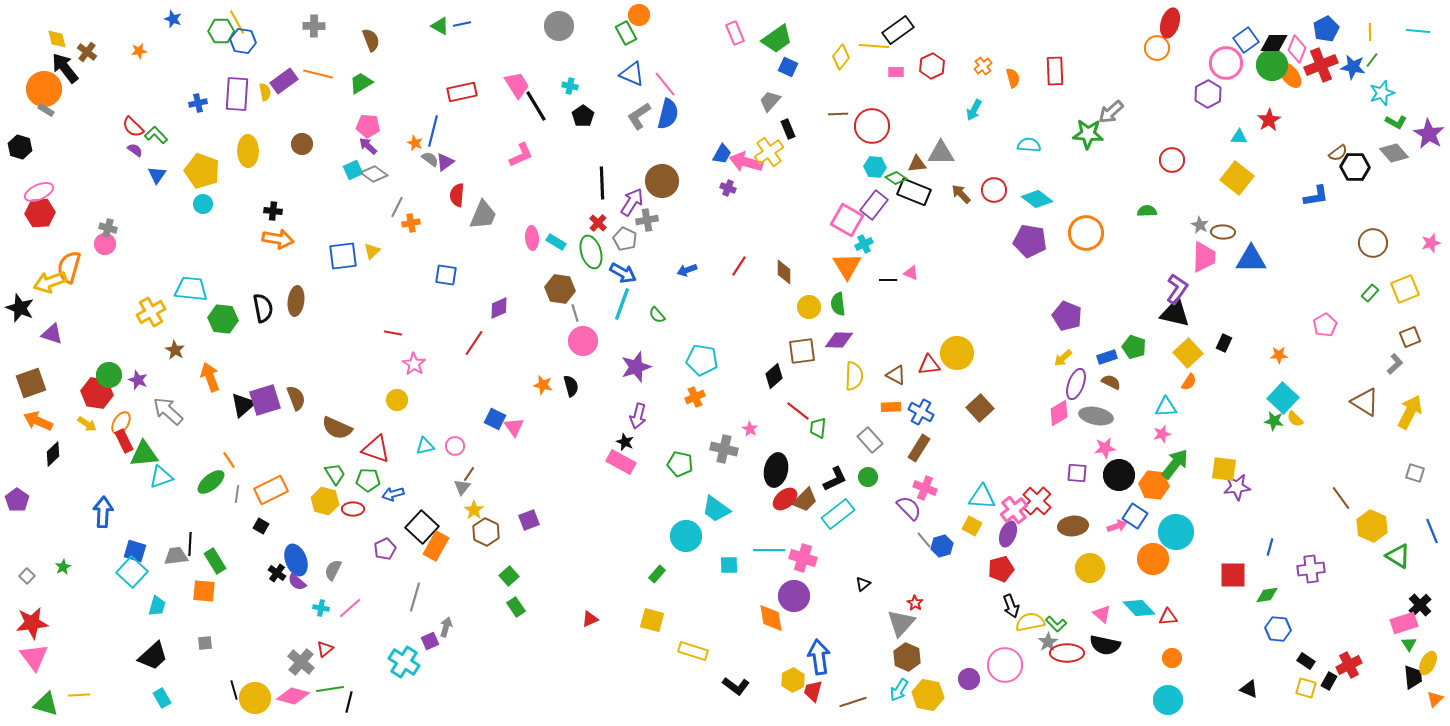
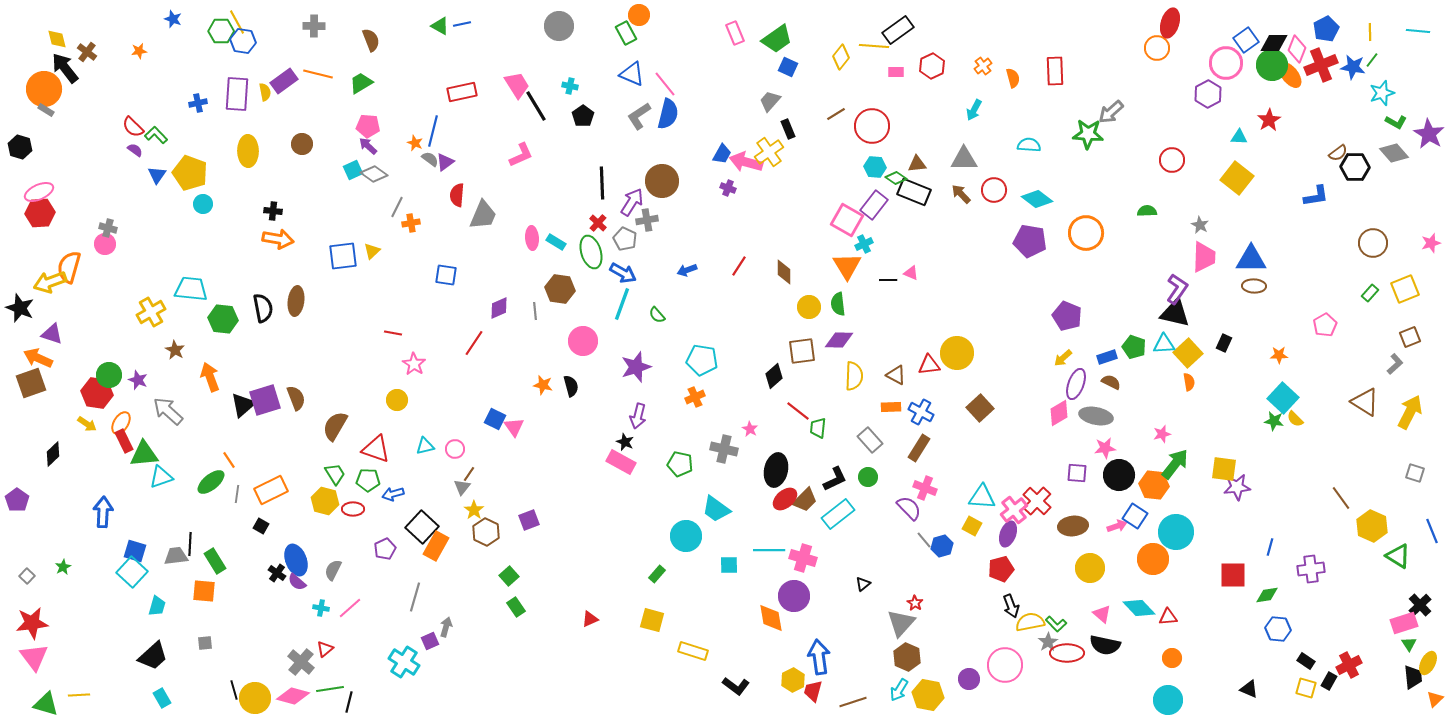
brown line at (838, 114): moved 2 px left; rotated 30 degrees counterclockwise
gray triangle at (941, 153): moved 23 px right, 6 px down
yellow pentagon at (202, 171): moved 12 px left, 2 px down
brown ellipse at (1223, 232): moved 31 px right, 54 px down
gray line at (575, 313): moved 40 px left, 2 px up; rotated 12 degrees clockwise
orange semicircle at (1189, 382): rotated 42 degrees counterclockwise
cyan triangle at (1166, 407): moved 2 px left, 63 px up
orange arrow at (38, 421): moved 63 px up
brown semicircle at (337, 428): moved 2 px left, 2 px up; rotated 96 degrees clockwise
pink circle at (455, 446): moved 3 px down
